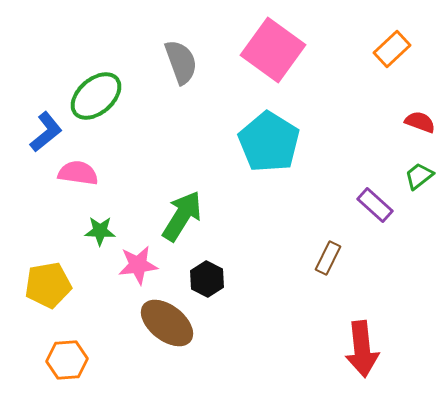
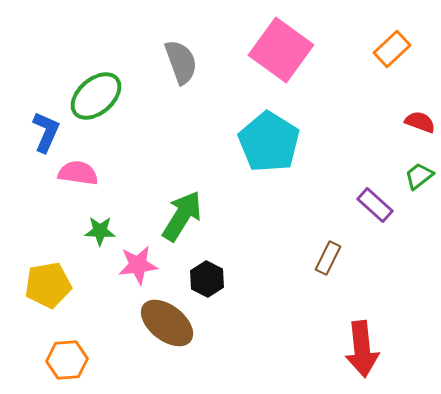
pink square: moved 8 px right
blue L-shape: rotated 27 degrees counterclockwise
